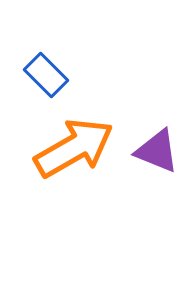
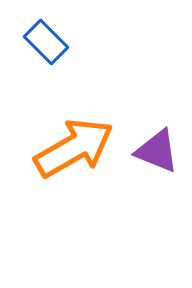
blue rectangle: moved 33 px up
